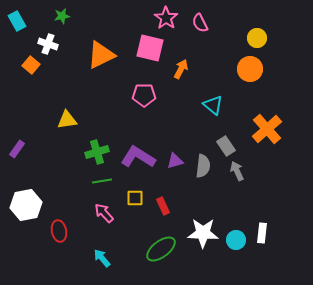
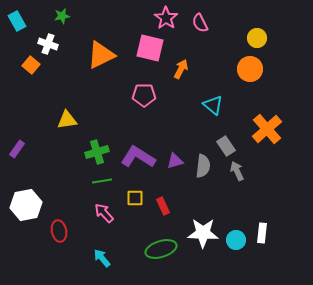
green ellipse: rotated 20 degrees clockwise
